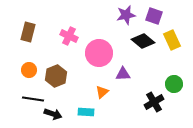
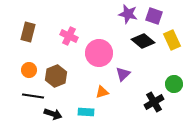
purple star: moved 2 px right, 1 px up; rotated 24 degrees clockwise
purple triangle: rotated 42 degrees counterclockwise
orange triangle: rotated 24 degrees clockwise
black line: moved 3 px up
